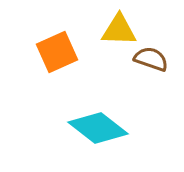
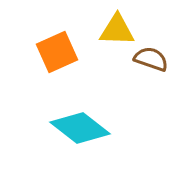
yellow triangle: moved 2 px left
cyan diamond: moved 18 px left
